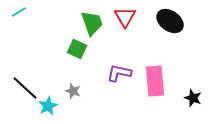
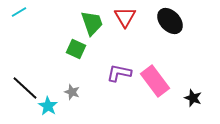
black ellipse: rotated 12 degrees clockwise
green square: moved 1 px left
pink rectangle: rotated 32 degrees counterclockwise
gray star: moved 1 px left, 1 px down
cyan star: rotated 12 degrees counterclockwise
